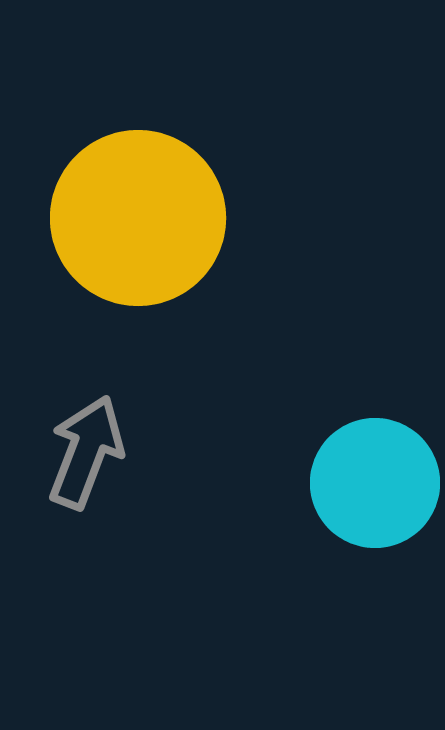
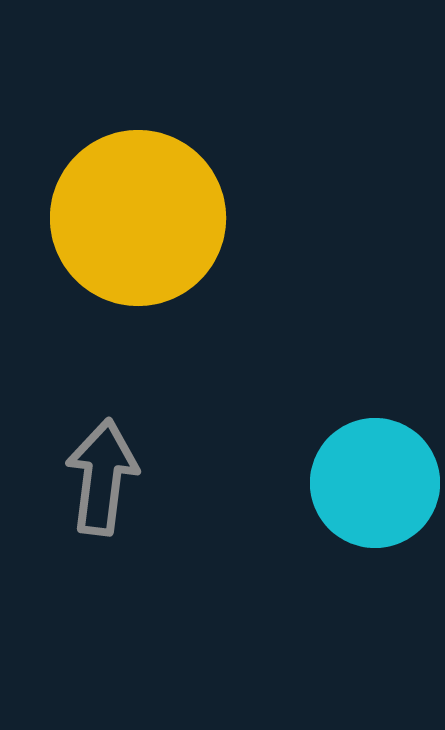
gray arrow: moved 16 px right, 25 px down; rotated 14 degrees counterclockwise
